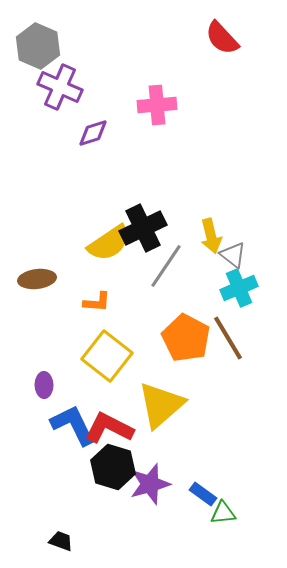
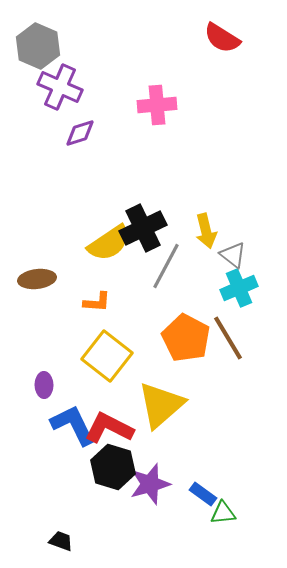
red semicircle: rotated 15 degrees counterclockwise
purple diamond: moved 13 px left
yellow arrow: moved 5 px left, 5 px up
gray line: rotated 6 degrees counterclockwise
